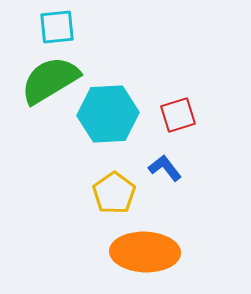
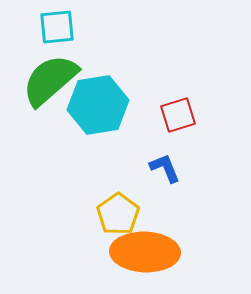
green semicircle: rotated 10 degrees counterclockwise
cyan hexagon: moved 10 px left, 9 px up; rotated 6 degrees counterclockwise
blue L-shape: rotated 16 degrees clockwise
yellow pentagon: moved 4 px right, 21 px down
